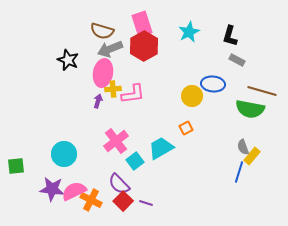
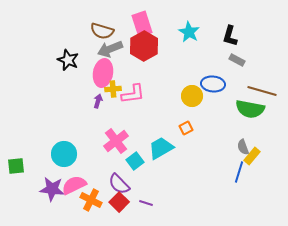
cyan star: rotated 15 degrees counterclockwise
pink semicircle: moved 6 px up
red square: moved 4 px left, 1 px down
